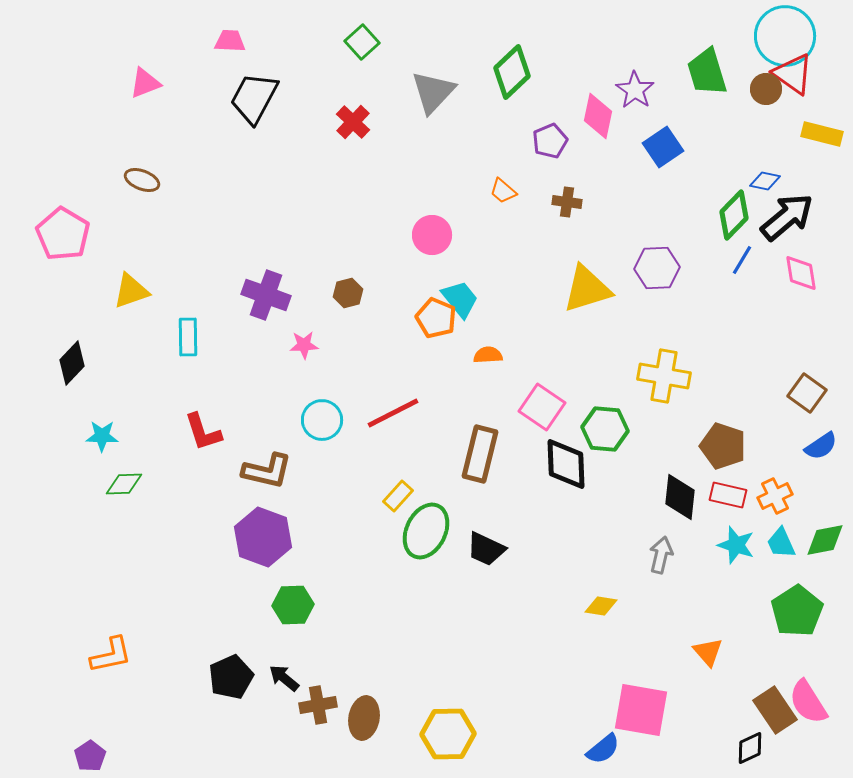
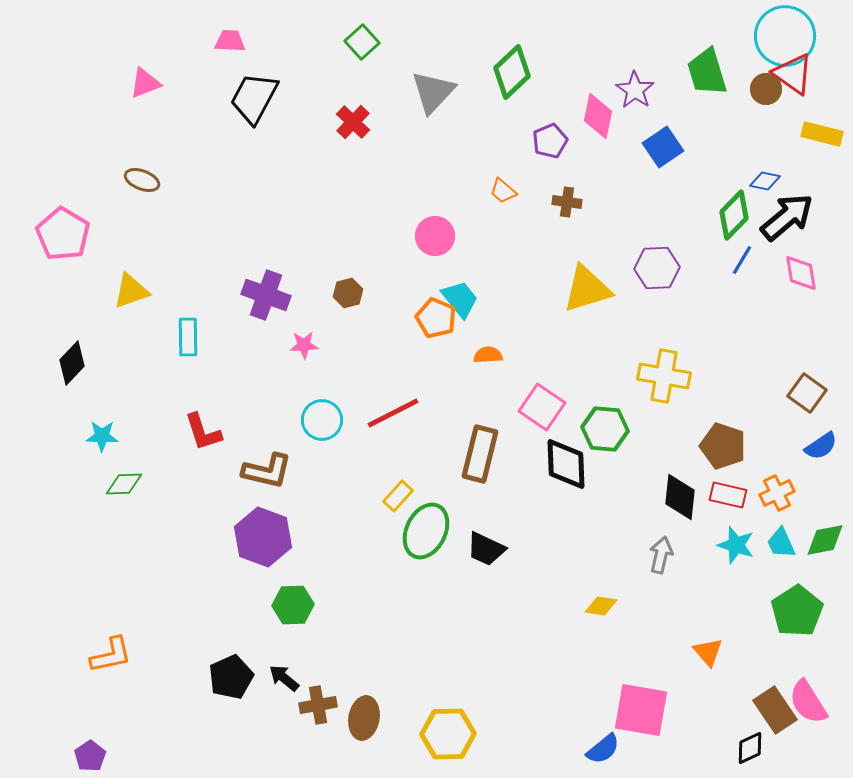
pink circle at (432, 235): moved 3 px right, 1 px down
orange cross at (775, 496): moved 2 px right, 3 px up
